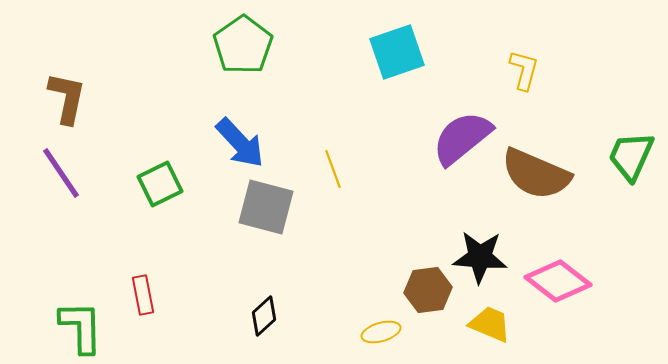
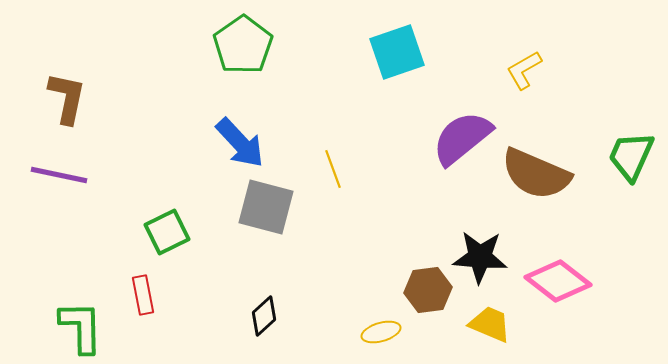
yellow L-shape: rotated 135 degrees counterclockwise
purple line: moved 2 px left, 2 px down; rotated 44 degrees counterclockwise
green square: moved 7 px right, 48 px down
